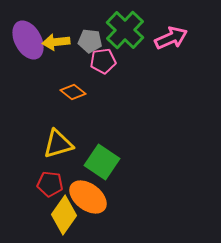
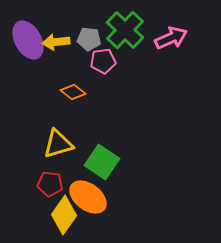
gray pentagon: moved 1 px left, 2 px up
